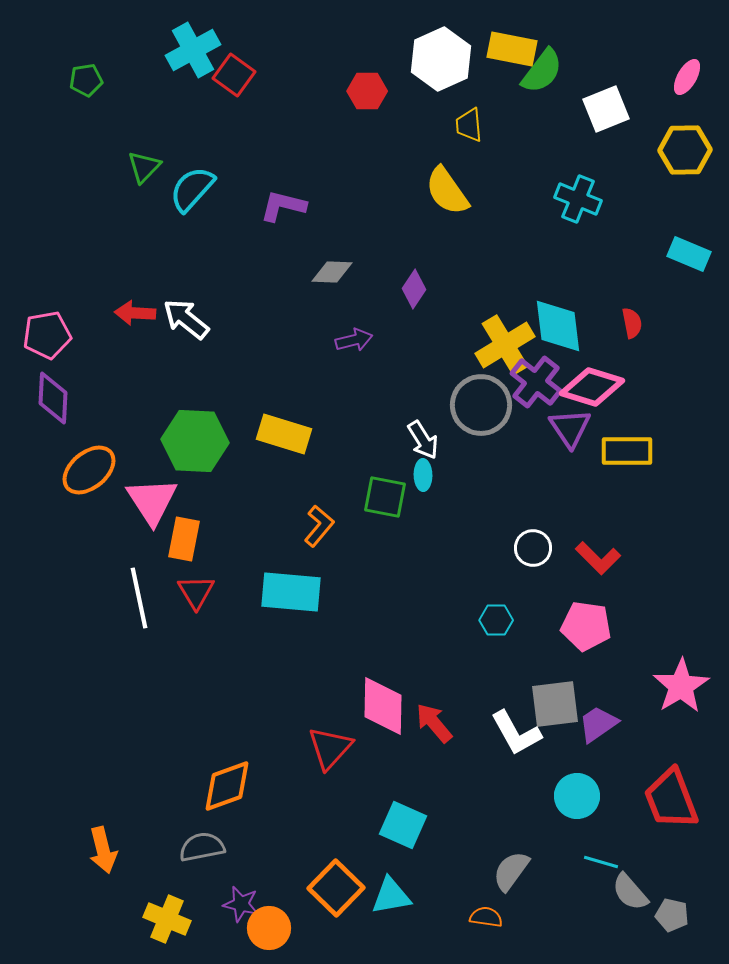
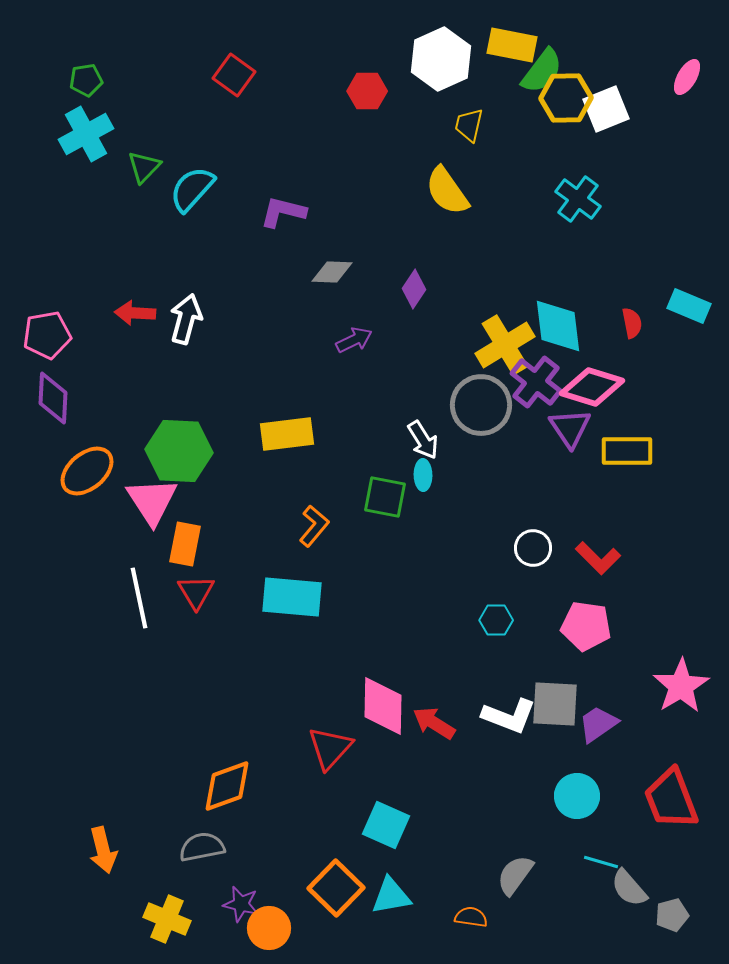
yellow rectangle at (512, 49): moved 4 px up
cyan cross at (193, 50): moved 107 px left, 84 px down
yellow trapezoid at (469, 125): rotated 18 degrees clockwise
yellow hexagon at (685, 150): moved 119 px left, 52 px up
cyan cross at (578, 199): rotated 15 degrees clockwise
purple L-shape at (283, 206): moved 6 px down
cyan rectangle at (689, 254): moved 52 px down
white arrow at (186, 319): rotated 66 degrees clockwise
purple arrow at (354, 340): rotated 12 degrees counterclockwise
yellow rectangle at (284, 434): moved 3 px right; rotated 24 degrees counterclockwise
green hexagon at (195, 441): moved 16 px left, 10 px down
orange ellipse at (89, 470): moved 2 px left, 1 px down
orange L-shape at (319, 526): moved 5 px left
orange rectangle at (184, 539): moved 1 px right, 5 px down
cyan rectangle at (291, 592): moved 1 px right, 5 px down
gray square at (555, 704): rotated 10 degrees clockwise
red arrow at (434, 723): rotated 18 degrees counterclockwise
white L-shape at (516, 733): moved 7 px left, 17 px up; rotated 40 degrees counterclockwise
cyan square at (403, 825): moved 17 px left
gray semicircle at (511, 871): moved 4 px right, 4 px down
gray semicircle at (630, 892): moved 1 px left, 4 px up
gray pentagon at (672, 915): rotated 28 degrees counterclockwise
orange semicircle at (486, 917): moved 15 px left
